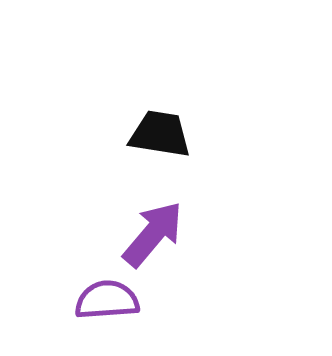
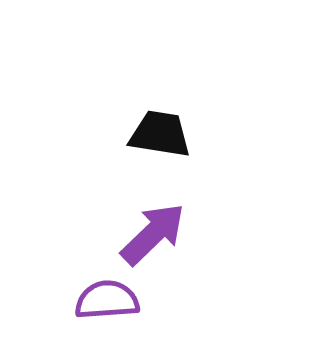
purple arrow: rotated 6 degrees clockwise
